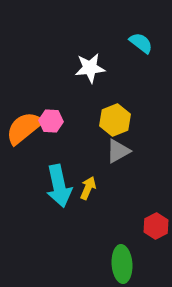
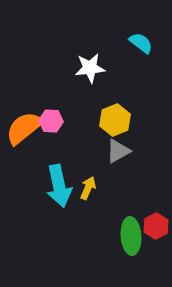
green ellipse: moved 9 px right, 28 px up
